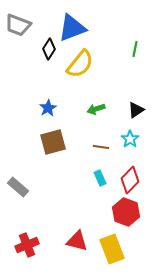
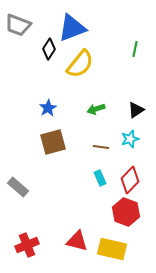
cyan star: rotated 18 degrees clockwise
yellow rectangle: rotated 56 degrees counterclockwise
